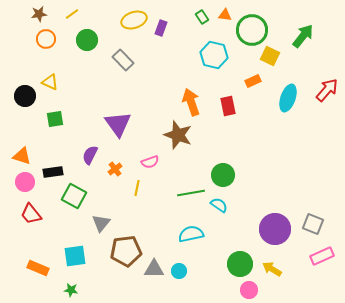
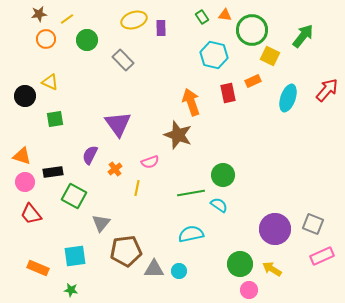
yellow line at (72, 14): moved 5 px left, 5 px down
purple rectangle at (161, 28): rotated 21 degrees counterclockwise
red rectangle at (228, 106): moved 13 px up
